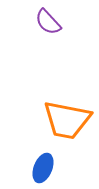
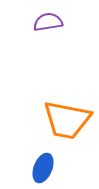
purple semicircle: rotated 124 degrees clockwise
